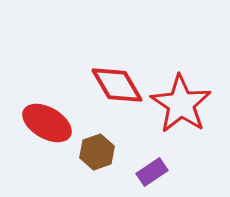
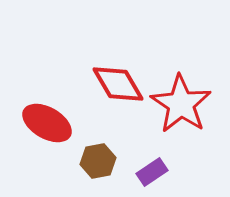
red diamond: moved 1 px right, 1 px up
brown hexagon: moved 1 px right, 9 px down; rotated 8 degrees clockwise
